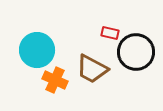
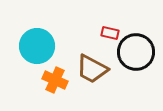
cyan circle: moved 4 px up
